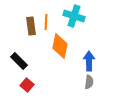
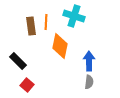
black rectangle: moved 1 px left
